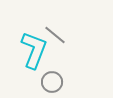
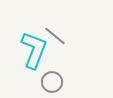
gray line: moved 1 px down
